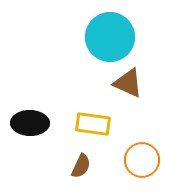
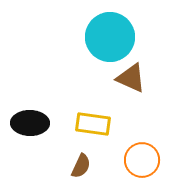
brown triangle: moved 3 px right, 5 px up
